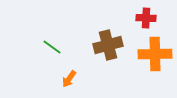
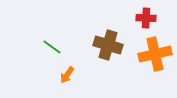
brown cross: rotated 32 degrees clockwise
orange cross: rotated 12 degrees counterclockwise
orange arrow: moved 2 px left, 4 px up
